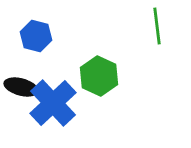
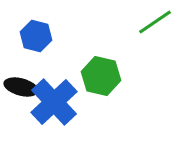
green line: moved 2 px left, 4 px up; rotated 63 degrees clockwise
green hexagon: moved 2 px right; rotated 12 degrees counterclockwise
blue cross: moved 1 px right, 1 px up
